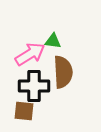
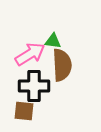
brown semicircle: moved 1 px left, 7 px up
